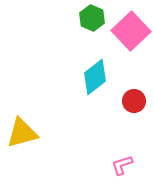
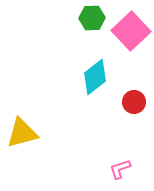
green hexagon: rotated 25 degrees counterclockwise
red circle: moved 1 px down
pink L-shape: moved 2 px left, 4 px down
